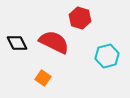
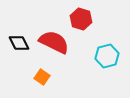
red hexagon: moved 1 px right, 1 px down
black diamond: moved 2 px right
orange square: moved 1 px left, 1 px up
